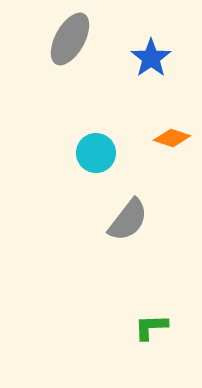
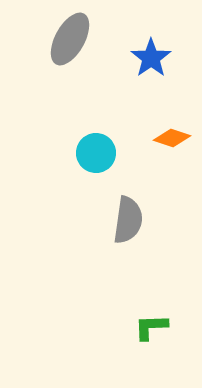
gray semicircle: rotated 30 degrees counterclockwise
